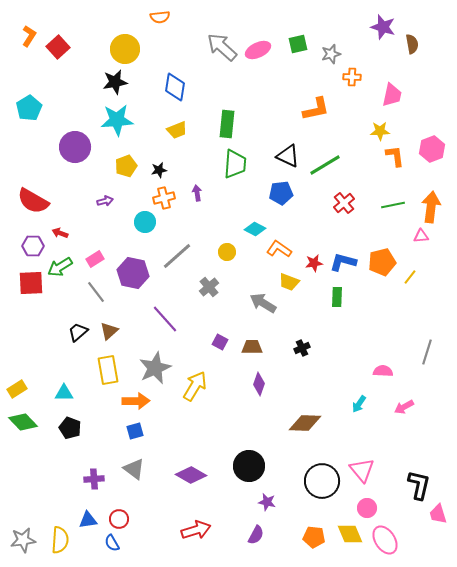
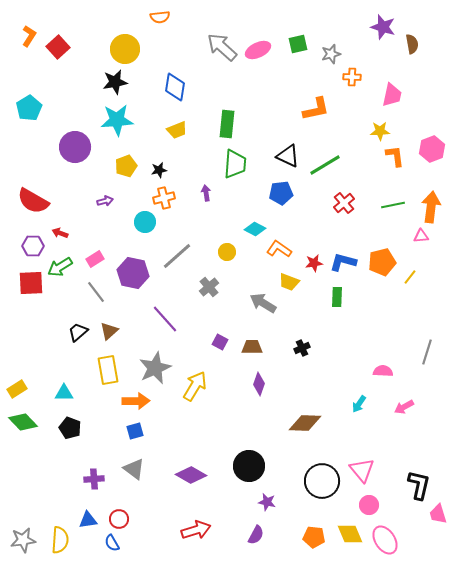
purple arrow at (197, 193): moved 9 px right
pink circle at (367, 508): moved 2 px right, 3 px up
